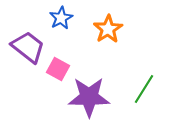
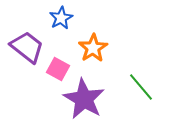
orange star: moved 15 px left, 19 px down
purple trapezoid: moved 1 px left
green line: moved 3 px left, 2 px up; rotated 72 degrees counterclockwise
purple star: moved 5 px left, 2 px down; rotated 30 degrees clockwise
